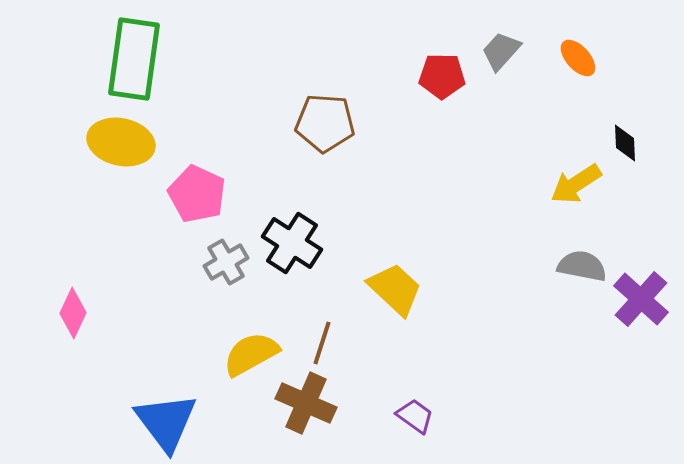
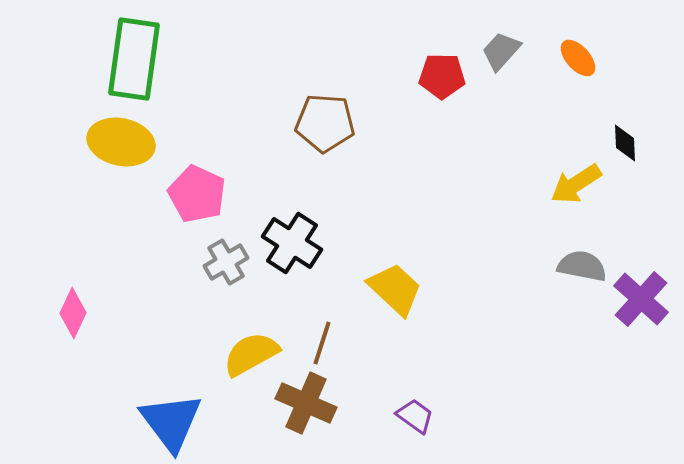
blue triangle: moved 5 px right
